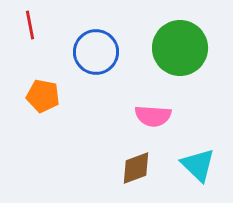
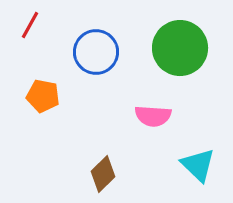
red line: rotated 40 degrees clockwise
brown diamond: moved 33 px left, 6 px down; rotated 24 degrees counterclockwise
